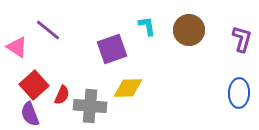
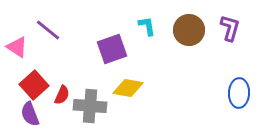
purple L-shape: moved 12 px left, 11 px up
yellow diamond: rotated 12 degrees clockwise
